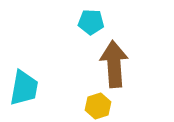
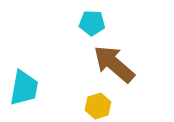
cyan pentagon: moved 1 px right, 1 px down
brown arrow: rotated 45 degrees counterclockwise
